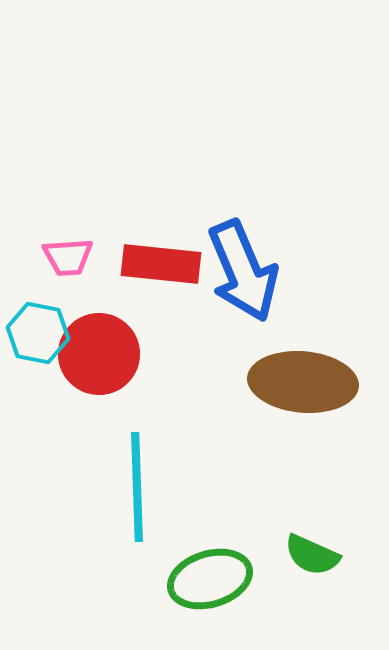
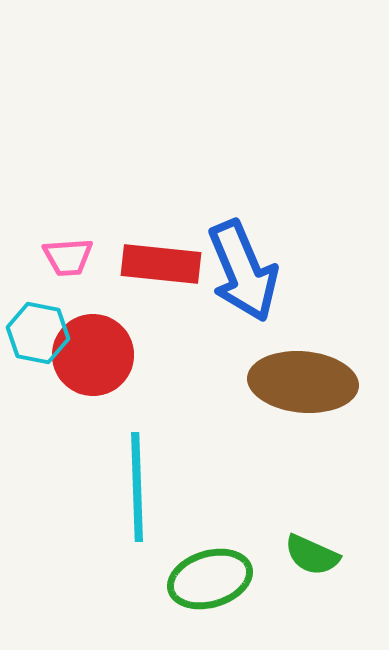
red circle: moved 6 px left, 1 px down
